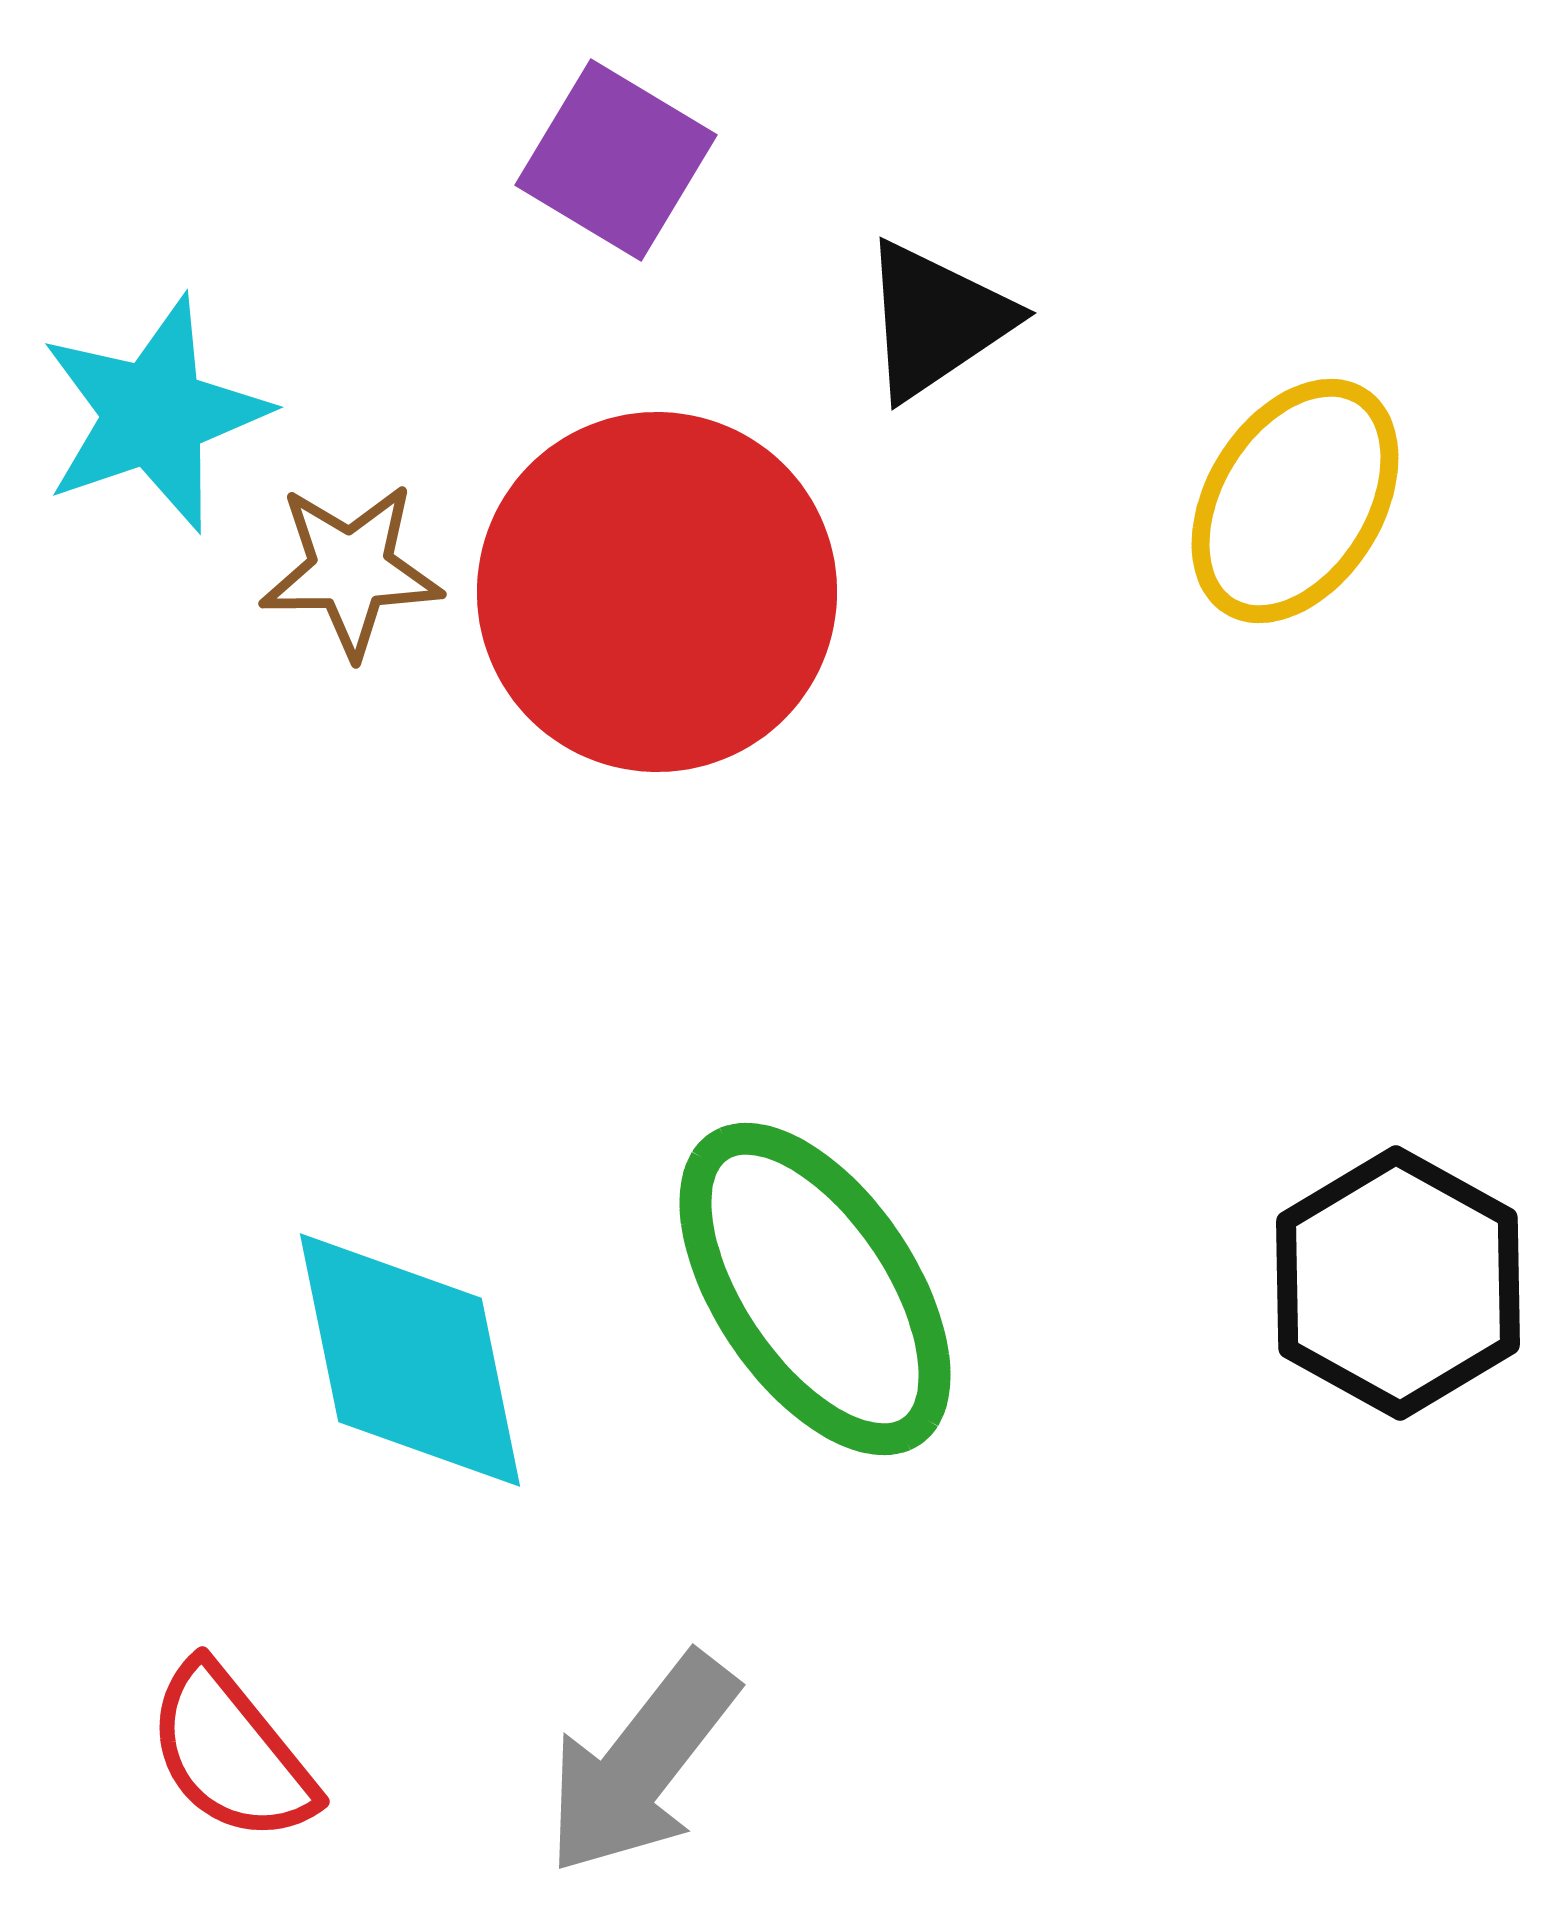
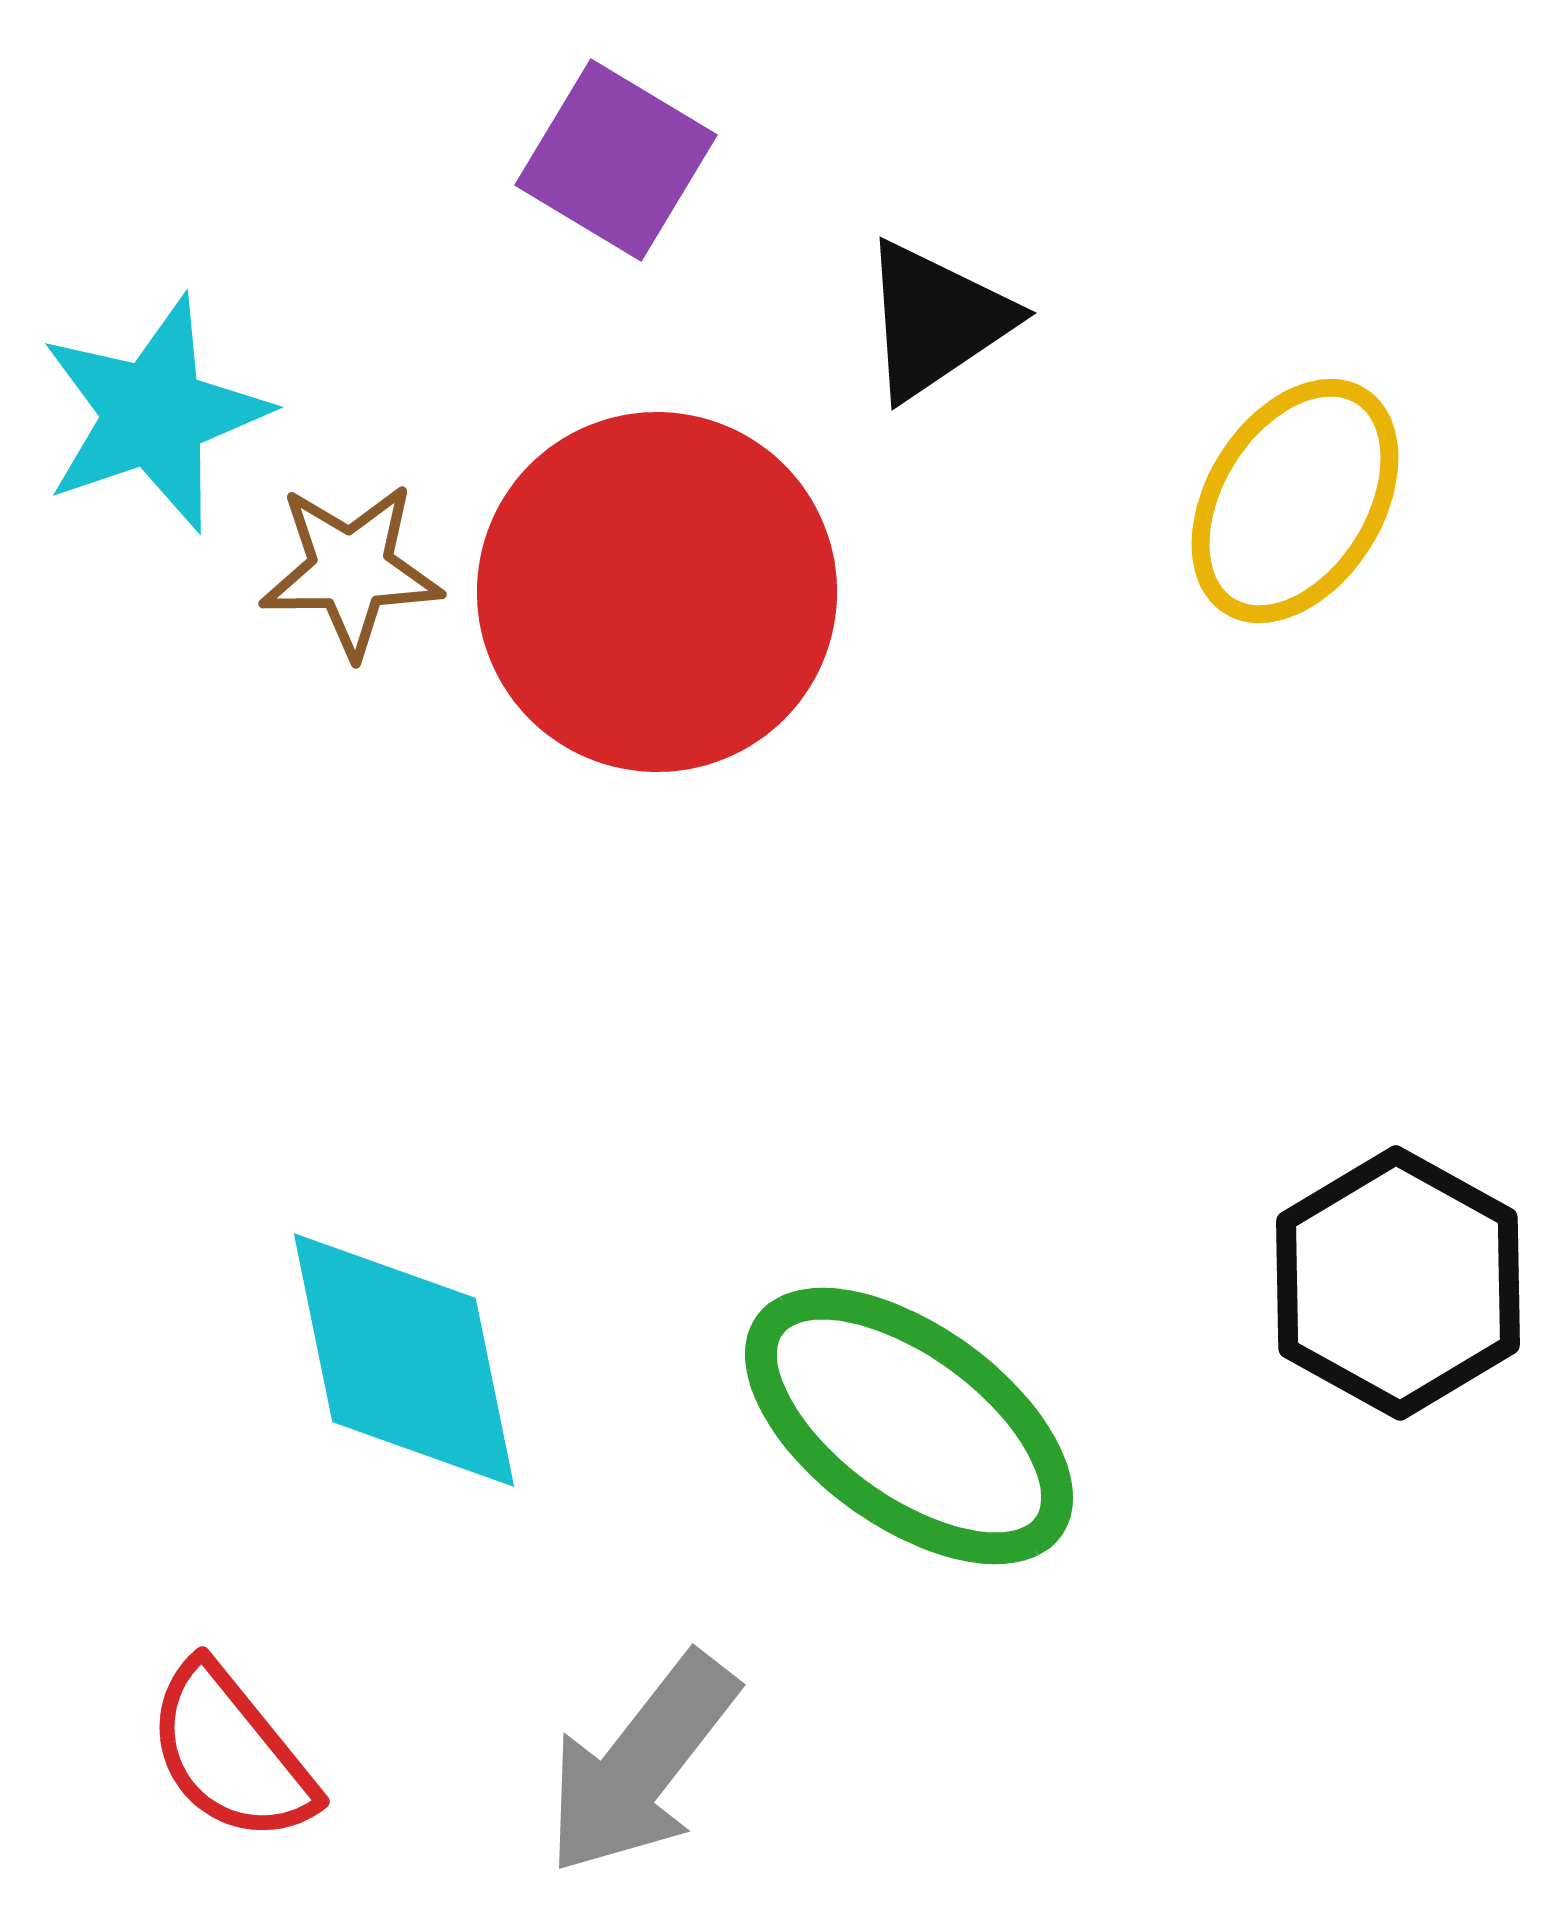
green ellipse: moved 94 px right, 137 px down; rotated 20 degrees counterclockwise
cyan diamond: moved 6 px left
